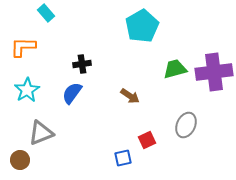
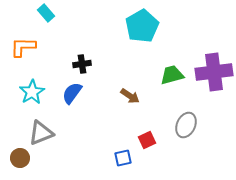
green trapezoid: moved 3 px left, 6 px down
cyan star: moved 5 px right, 2 px down
brown circle: moved 2 px up
